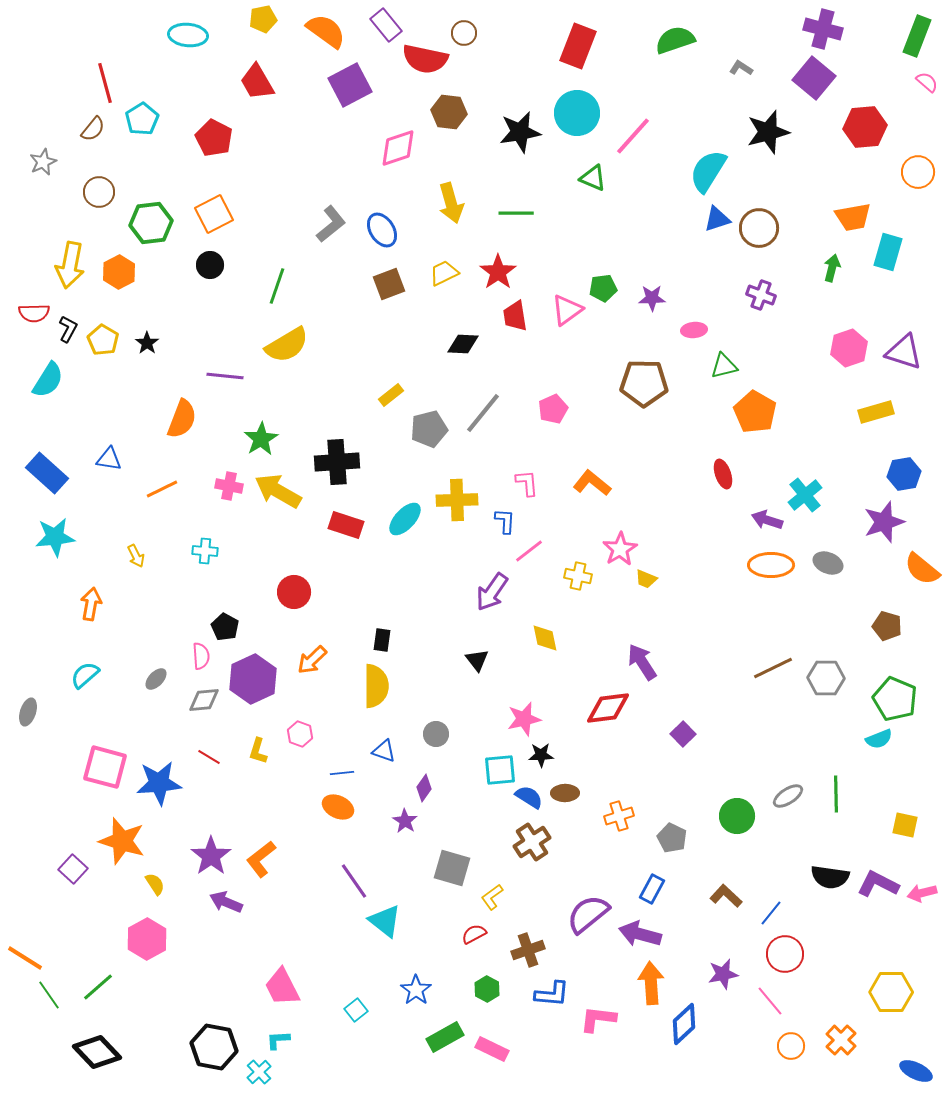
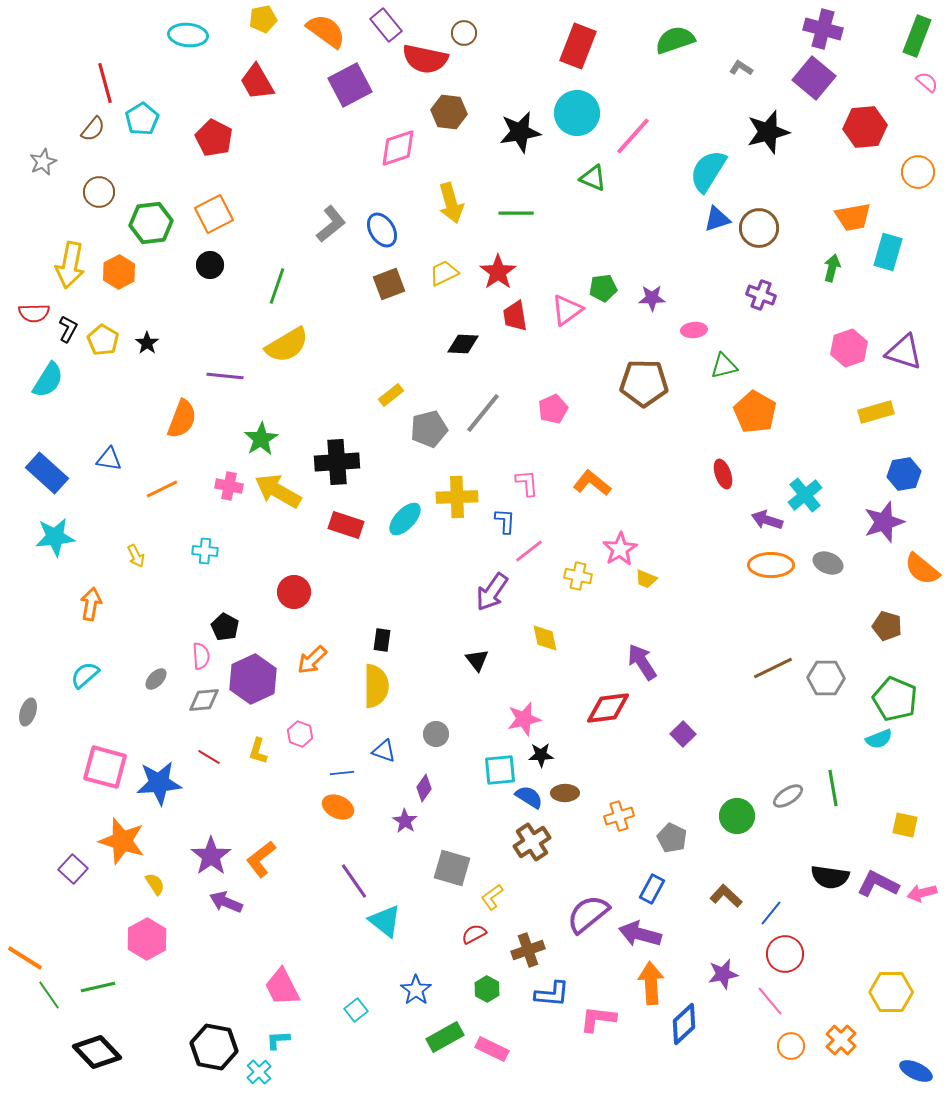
yellow cross at (457, 500): moved 3 px up
green line at (836, 794): moved 3 px left, 6 px up; rotated 9 degrees counterclockwise
green line at (98, 987): rotated 28 degrees clockwise
